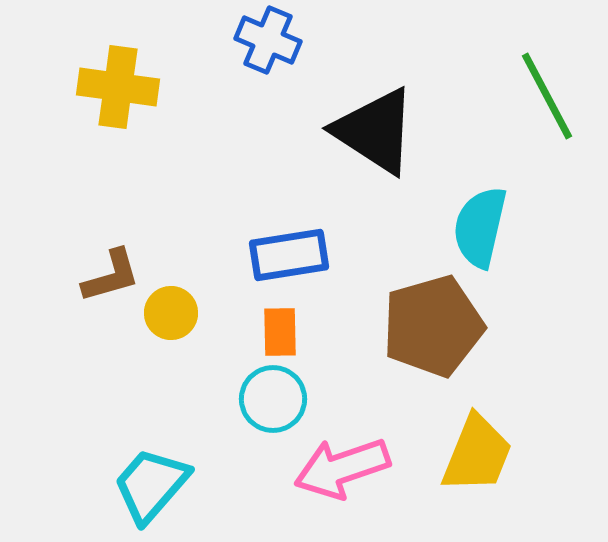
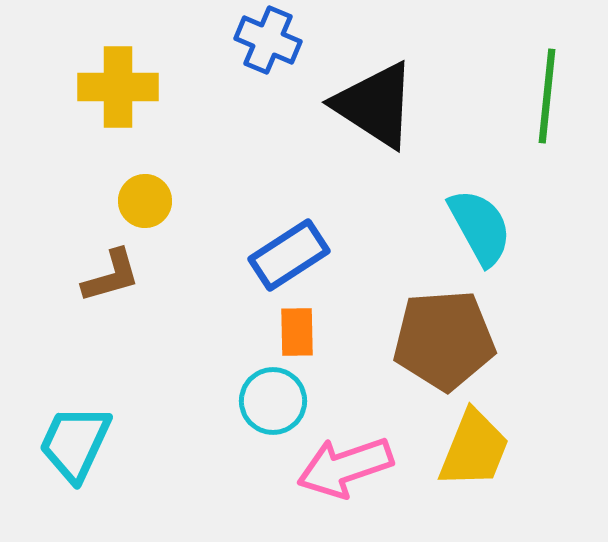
yellow cross: rotated 8 degrees counterclockwise
green line: rotated 34 degrees clockwise
black triangle: moved 26 px up
cyan semicircle: rotated 138 degrees clockwise
blue rectangle: rotated 24 degrees counterclockwise
yellow circle: moved 26 px left, 112 px up
brown pentagon: moved 11 px right, 14 px down; rotated 12 degrees clockwise
orange rectangle: moved 17 px right
cyan circle: moved 2 px down
yellow trapezoid: moved 3 px left, 5 px up
pink arrow: moved 3 px right, 1 px up
cyan trapezoid: moved 76 px left, 42 px up; rotated 16 degrees counterclockwise
